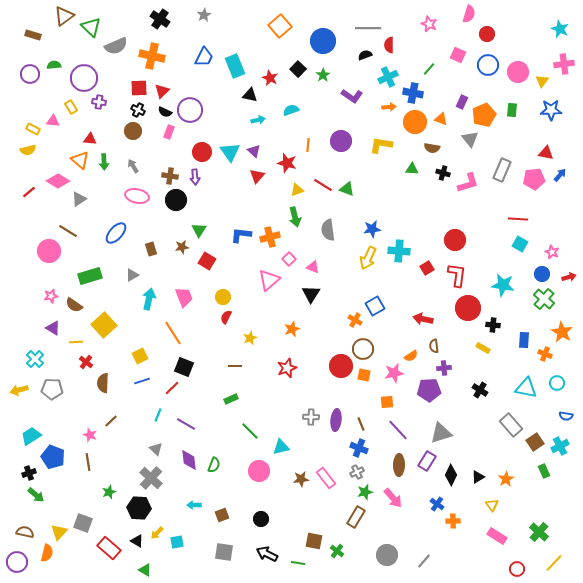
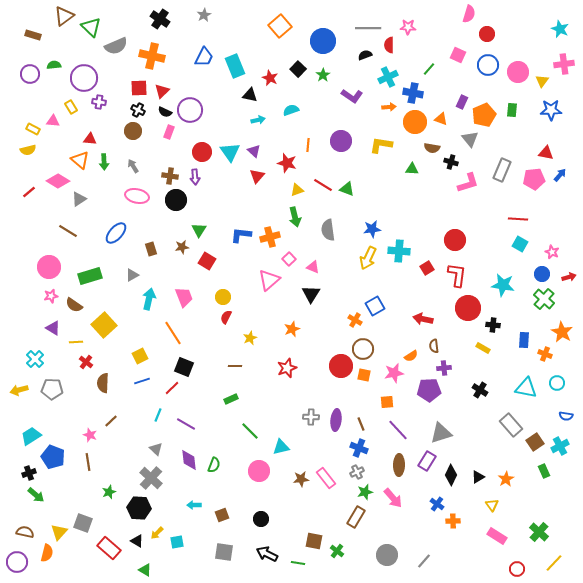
pink star at (429, 24): moved 21 px left, 3 px down; rotated 21 degrees counterclockwise
black cross at (443, 173): moved 8 px right, 11 px up
pink circle at (49, 251): moved 16 px down
